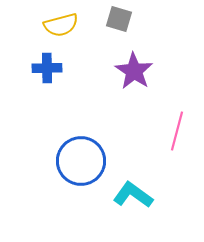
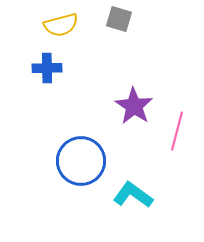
purple star: moved 35 px down
